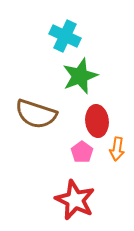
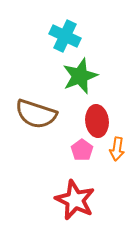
pink pentagon: moved 2 px up
